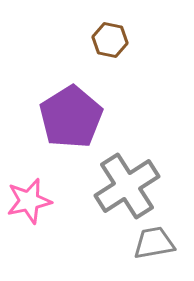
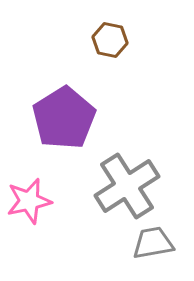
purple pentagon: moved 7 px left, 1 px down
gray trapezoid: moved 1 px left
